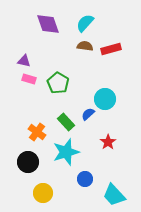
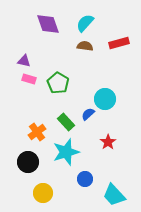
red rectangle: moved 8 px right, 6 px up
orange cross: rotated 18 degrees clockwise
